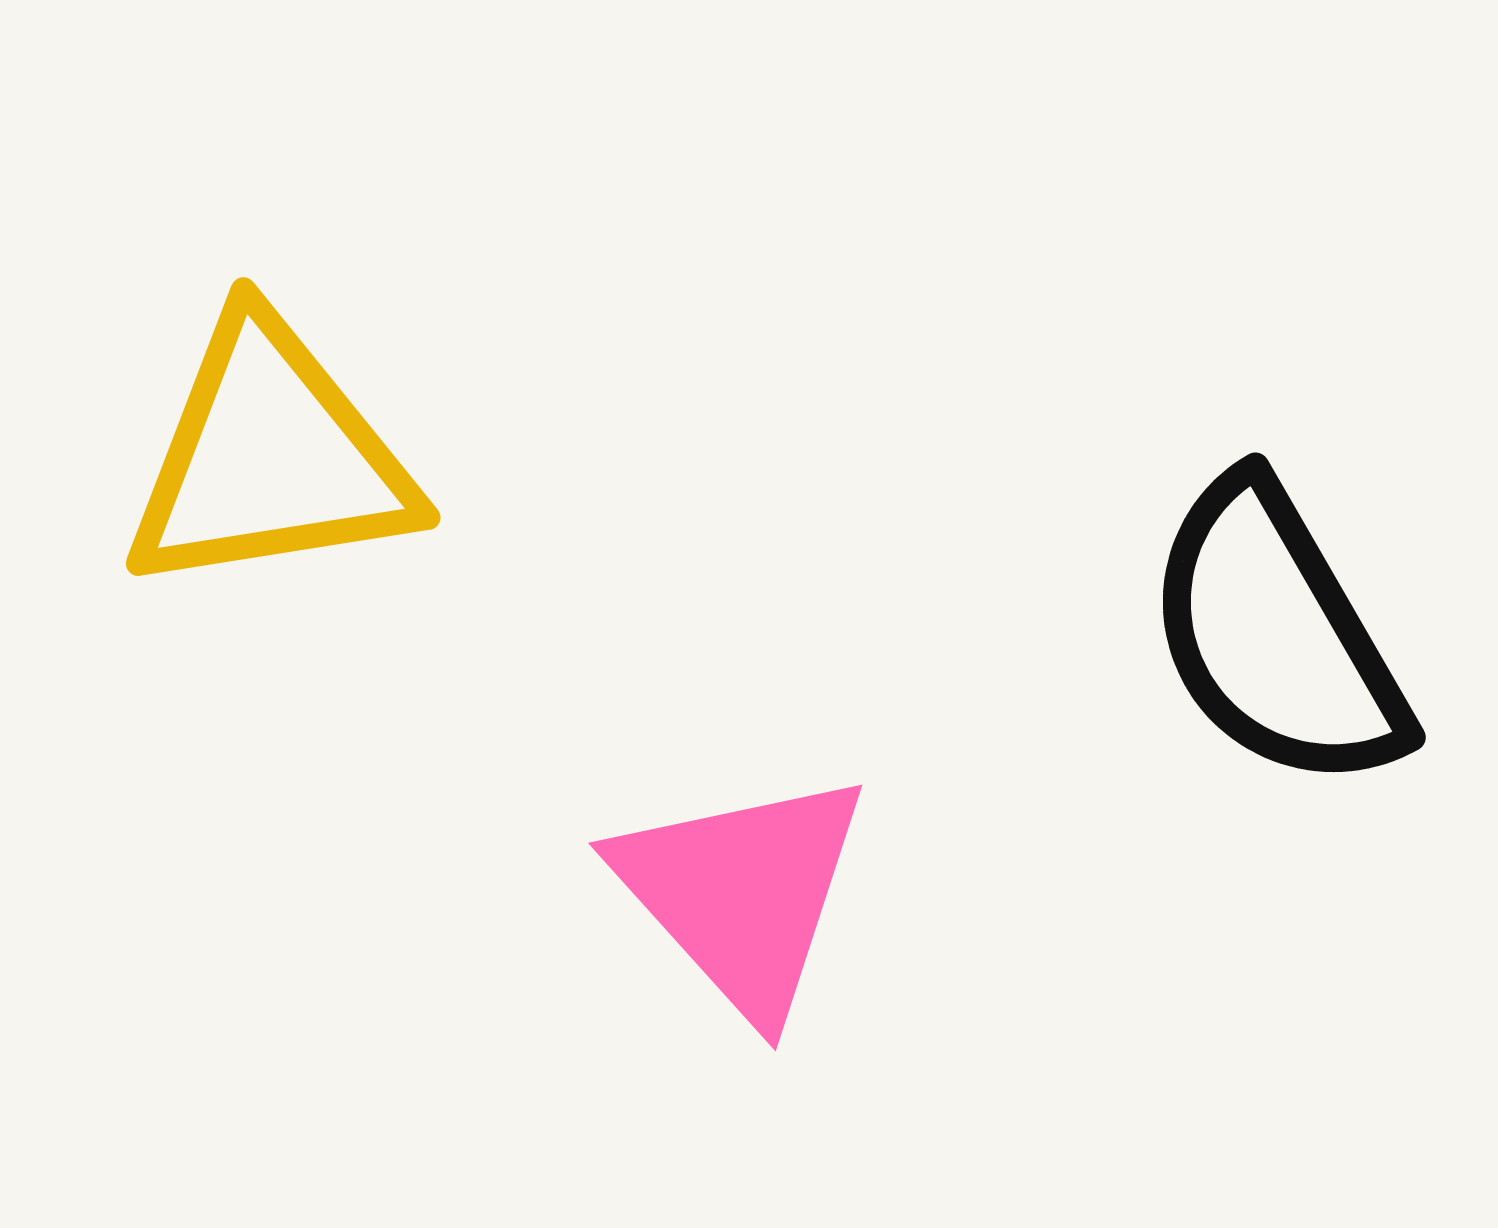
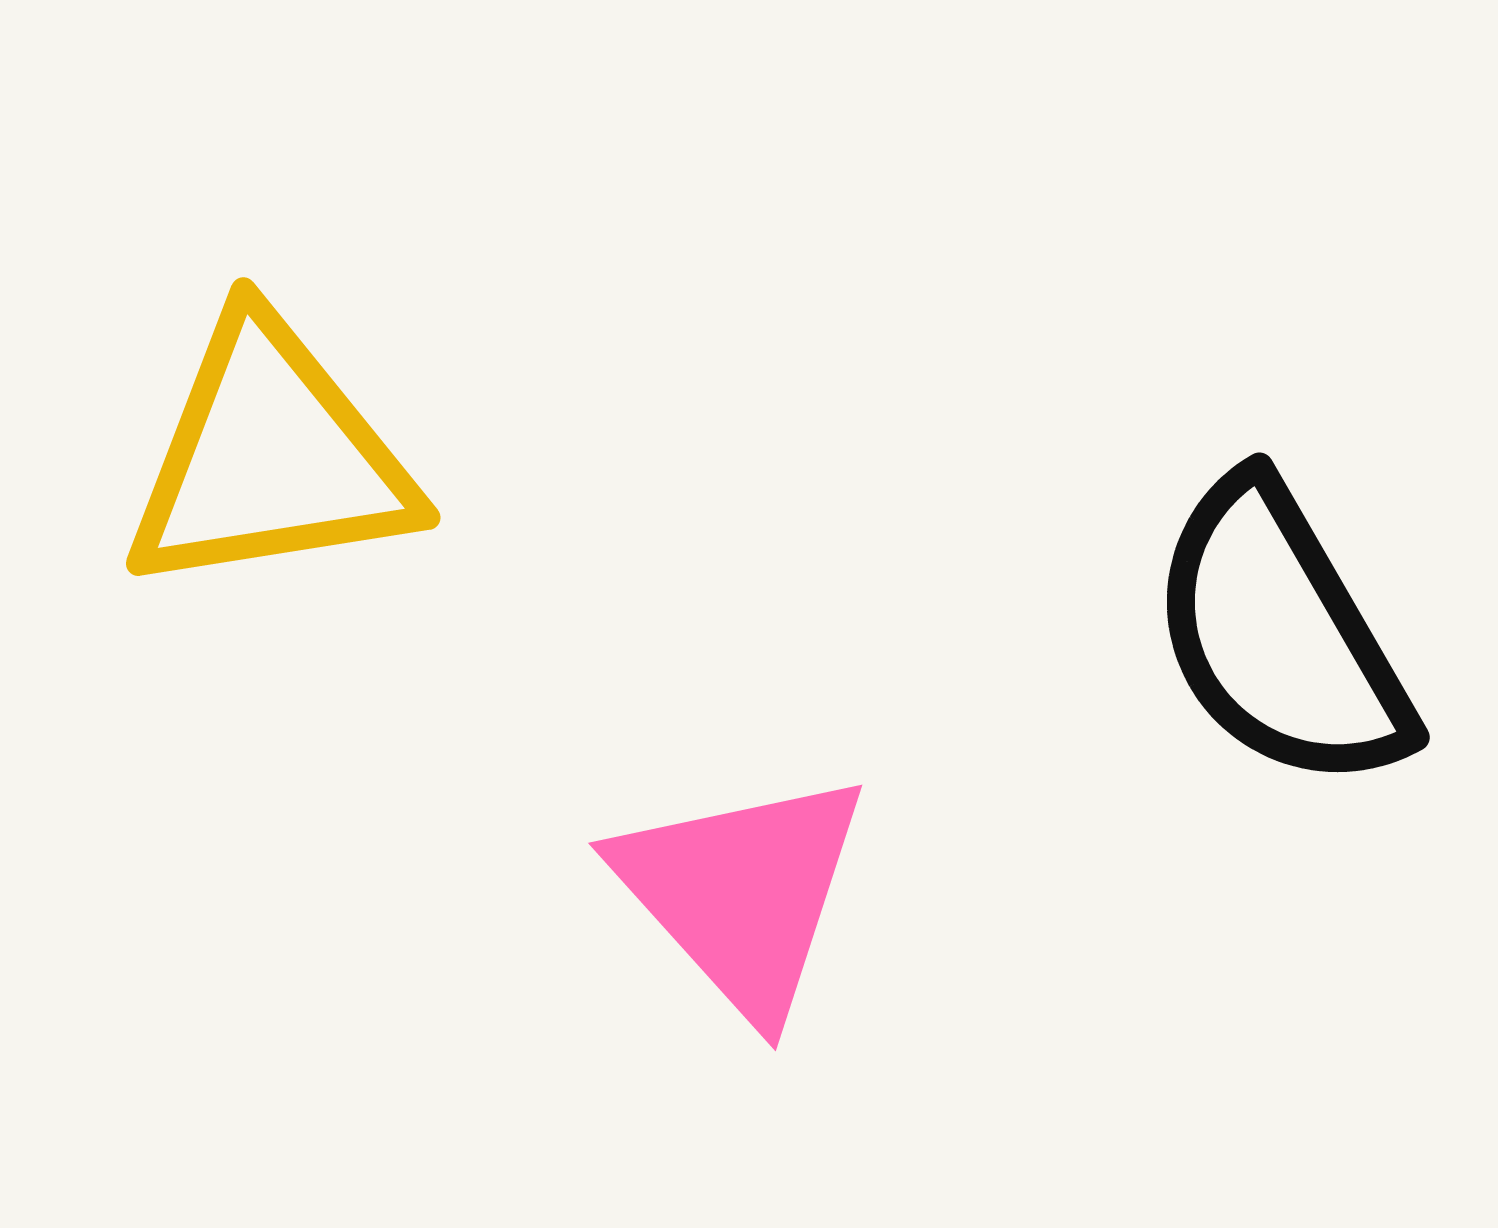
black semicircle: moved 4 px right
